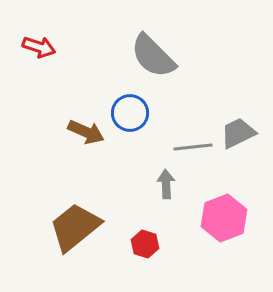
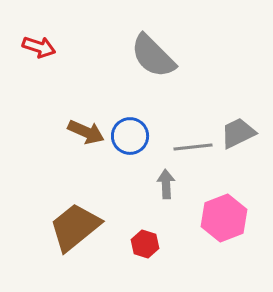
blue circle: moved 23 px down
